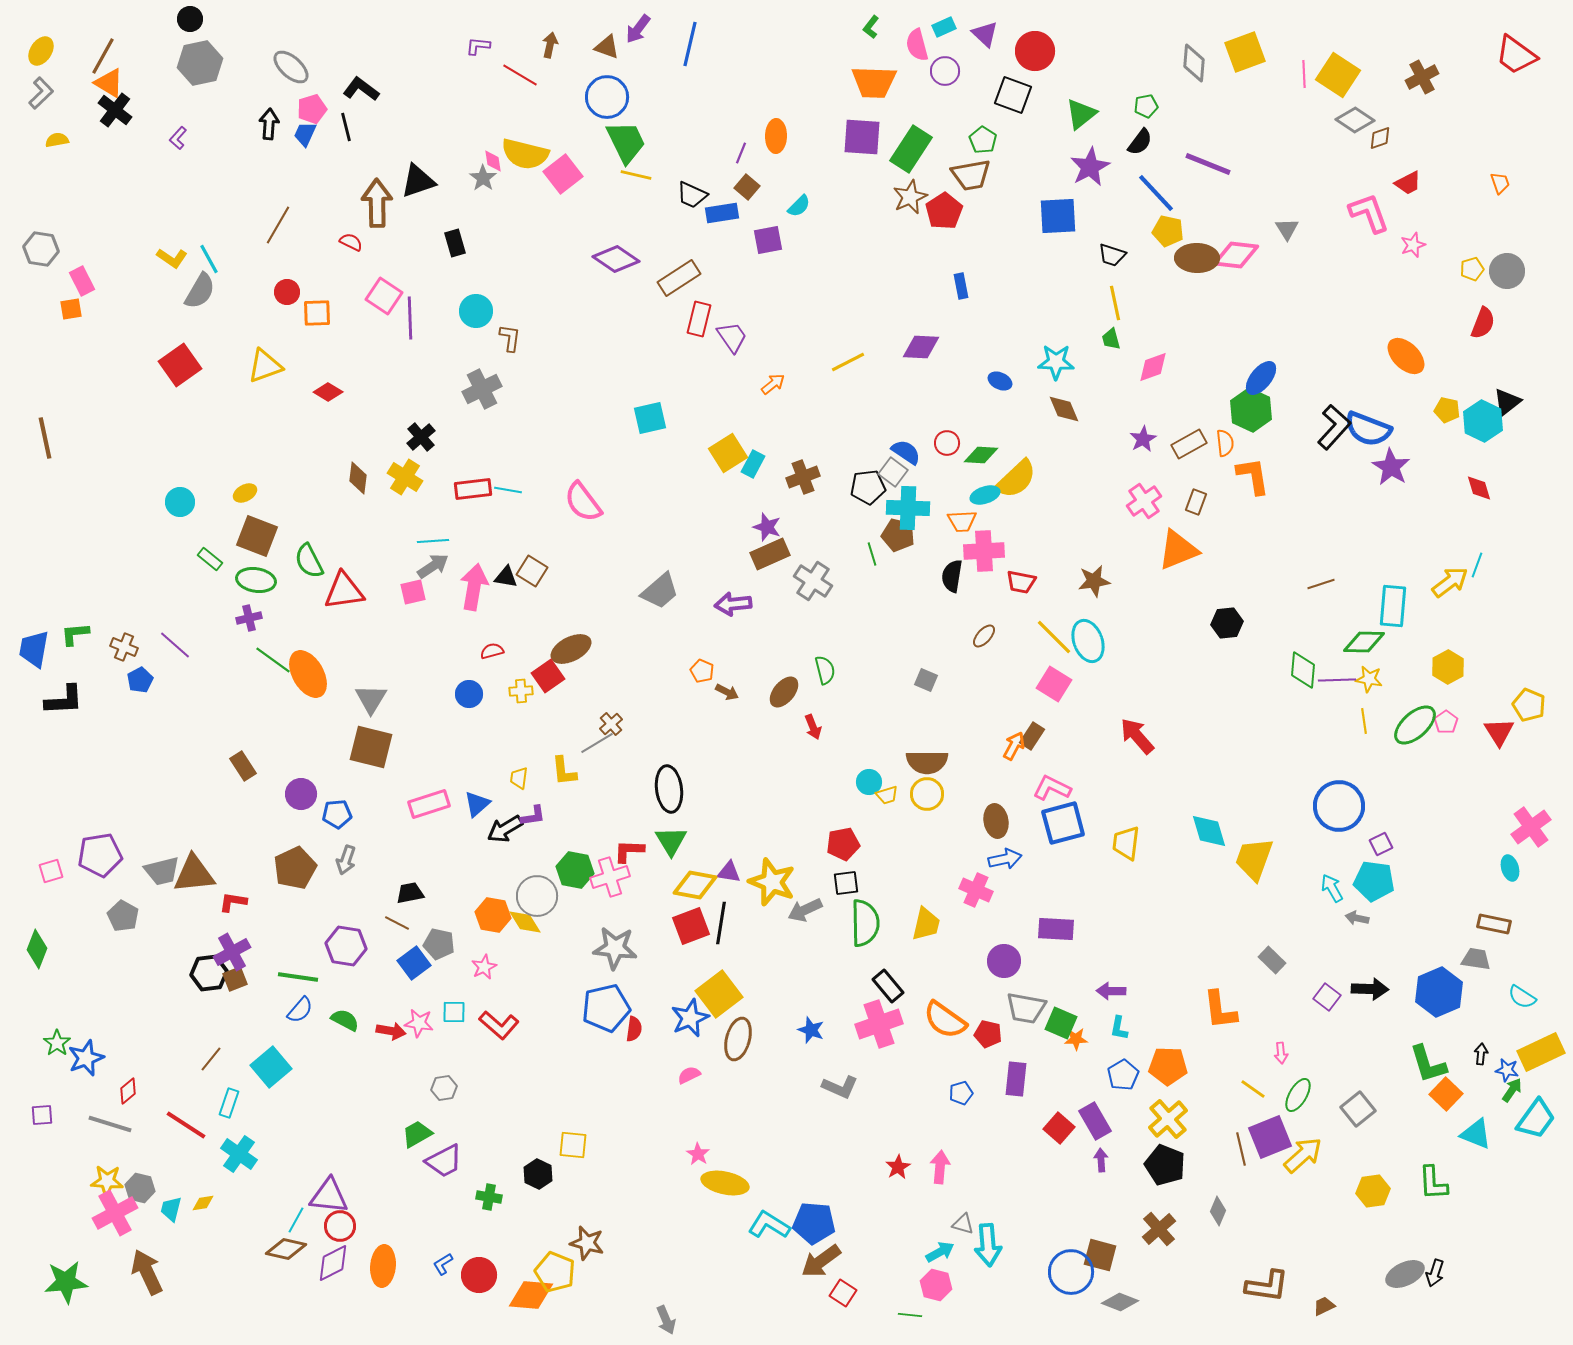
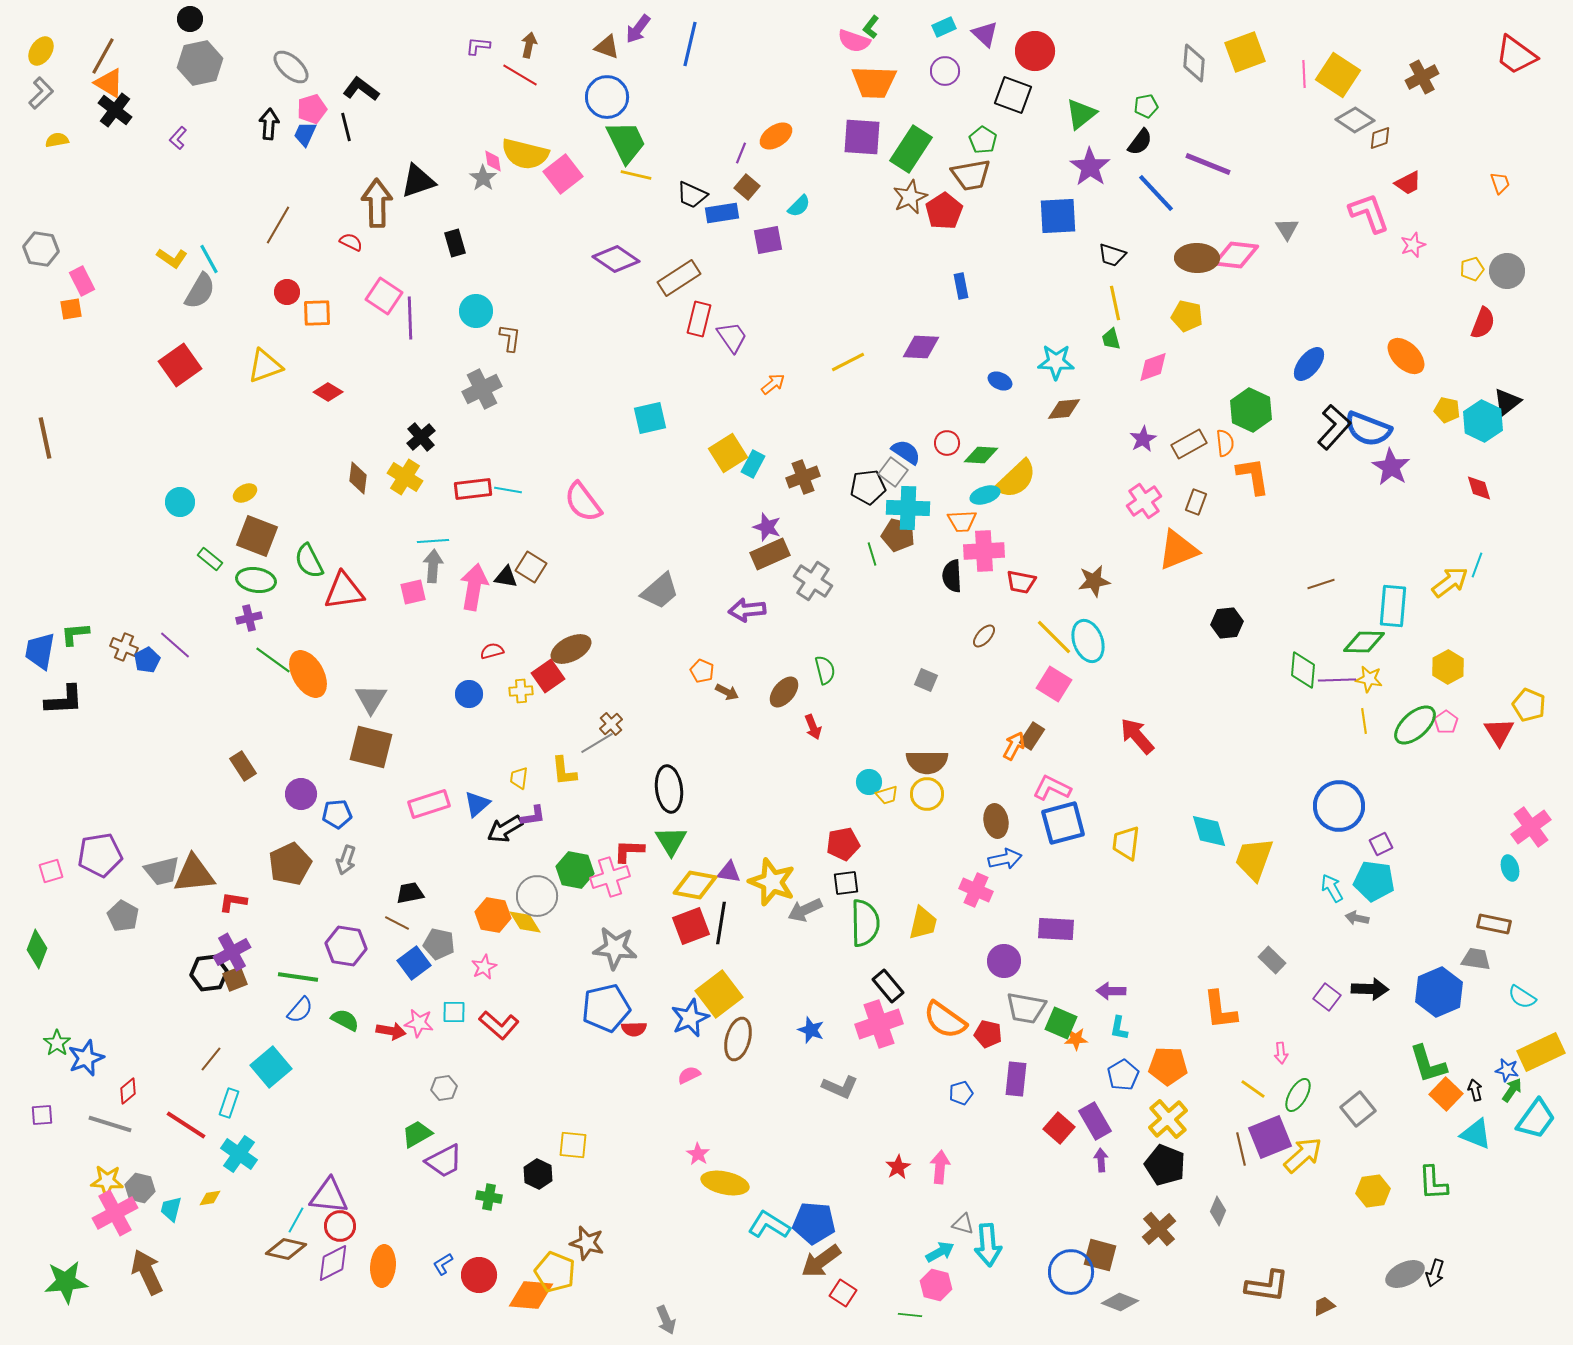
brown arrow at (550, 45): moved 21 px left
pink semicircle at (917, 45): moved 63 px left, 4 px up; rotated 56 degrees counterclockwise
orange ellipse at (776, 136): rotated 56 degrees clockwise
purple star at (1090, 167): rotated 9 degrees counterclockwise
yellow pentagon at (1168, 231): moved 19 px right, 85 px down
blue ellipse at (1261, 378): moved 48 px right, 14 px up
brown diamond at (1064, 409): rotated 72 degrees counterclockwise
gray arrow at (433, 566): rotated 52 degrees counterclockwise
brown square at (532, 571): moved 1 px left, 4 px up
black semicircle at (952, 576): rotated 12 degrees counterclockwise
purple arrow at (733, 604): moved 14 px right, 6 px down
blue trapezoid at (34, 649): moved 6 px right, 2 px down
blue pentagon at (140, 680): moved 7 px right, 20 px up
brown pentagon at (295, 868): moved 5 px left, 4 px up
yellow trapezoid at (926, 924): moved 3 px left, 1 px up
red semicircle at (634, 1029): rotated 80 degrees clockwise
black arrow at (1481, 1054): moved 6 px left, 36 px down; rotated 20 degrees counterclockwise
yellow diamond at (203, 1203): moved 7 px right, 5 px up
